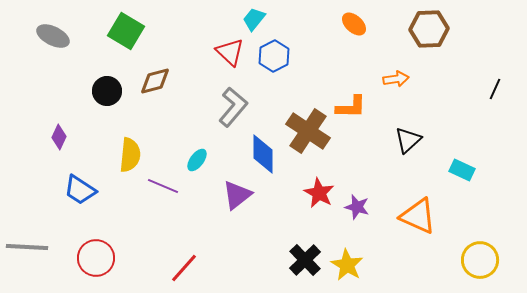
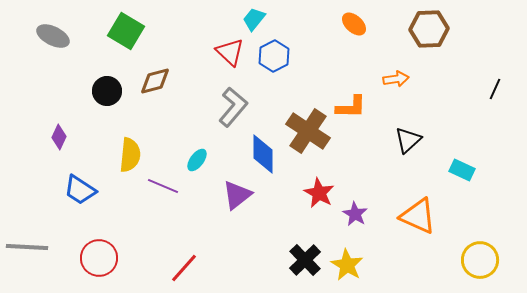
purple star: moved 2 px left, 7 px down; rotated 15 degrees clockwise
red circle: moved 3 px right
